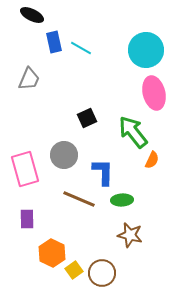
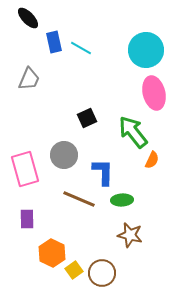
black ellipse: moved 4 px left, 3 px down; rotated 20 degrees clockwise
